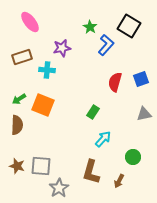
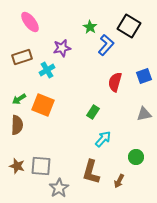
cyan cross: rotated 35 degrees counterclockwise
blue square: moved 3 px right, 3 px up
green circle: moved 3 px right
